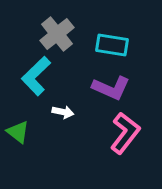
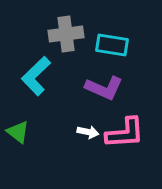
gray cross: moved 9 px right; rotated 32 degrees clockwise
purple L-shape: moved 7 px left
white arrow: moved 25 px right, 20 px down
pink L-shape: rotated 48 degrees clockwise
